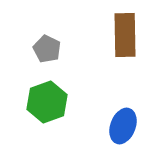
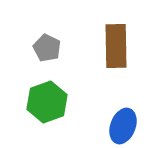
brown rectangle: moved 9 px left, 11 px down
gray pentagon: moved 1 px up
